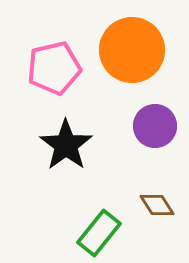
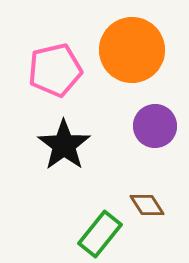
pink pentagon: moved 1 px right, 2 px down
black star: moved 2 px left
brown diamond: moved 10 px left
green rectangle: moved 1 px right, 1 px down
